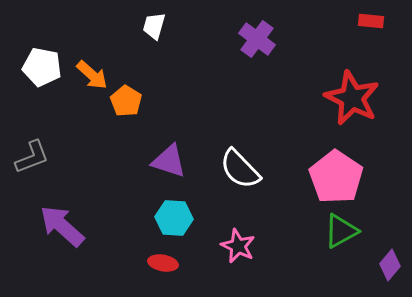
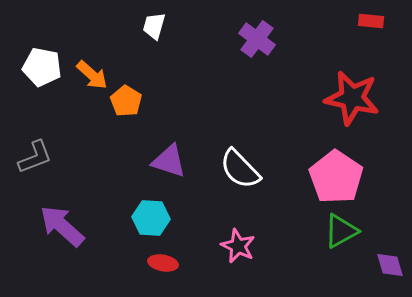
red star: rotated 14 degrees counterclockwise
gray L-shape: moved 3 px right
cyan hexagon: moved 23 px left
purple diamond: rotated 56 degrees counterclockwise
